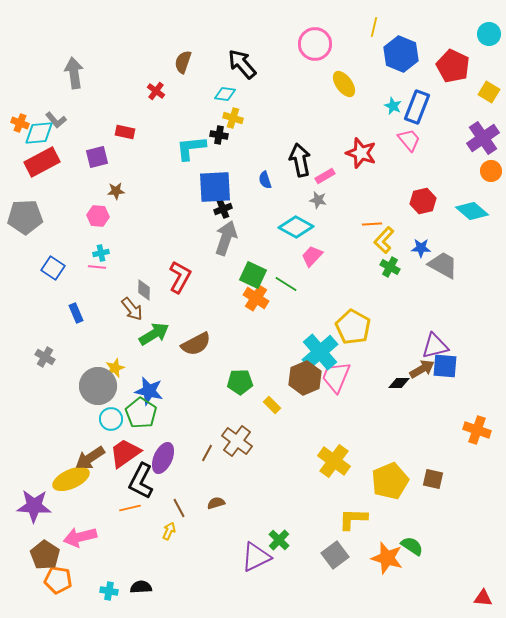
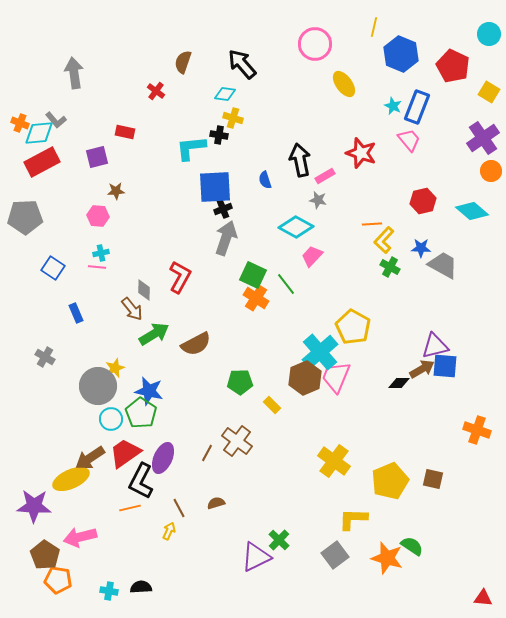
green line at (286, 284): rotated 20 degrees clockwise
